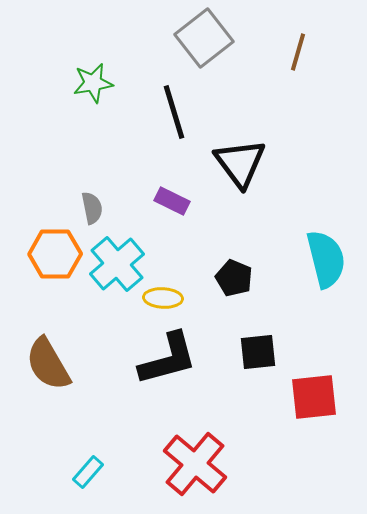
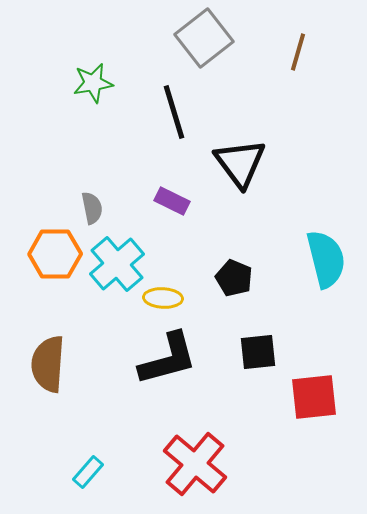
brown semicircle: rotated 34 degrees clockwise
